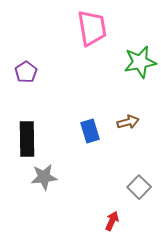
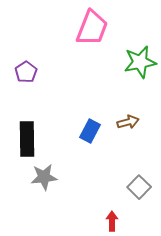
pink trapezoid: rotated 30 degrees clockwise
blue rectangle: rotated 45 degrees clockwise
red arrow: rotated 24 degrees counterclockwise
